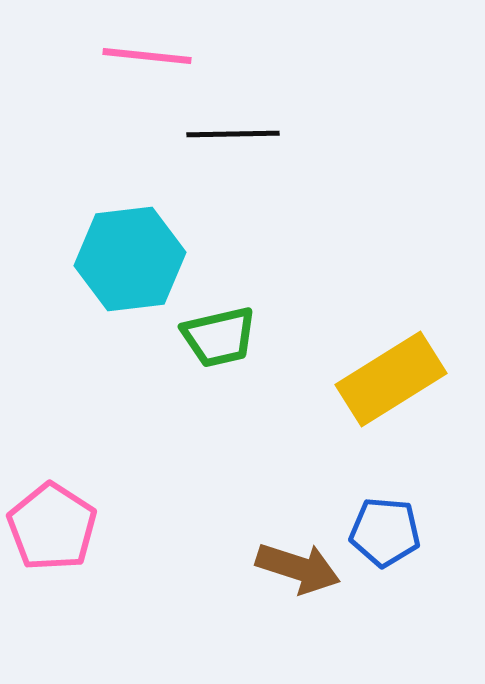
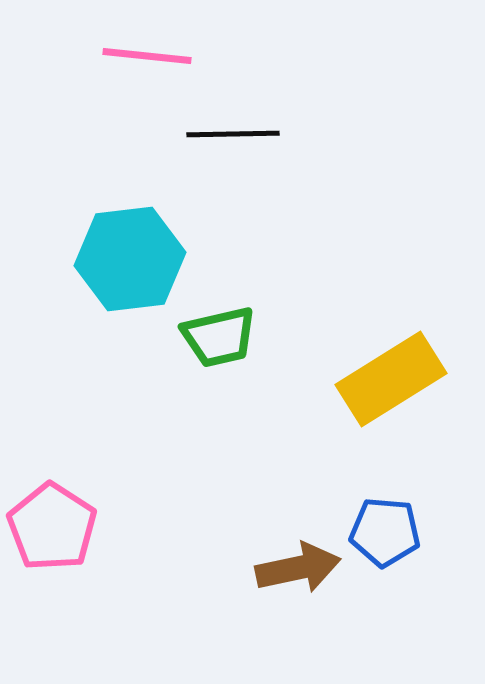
brown arrow: rotated 30 degrees counterclockwise
